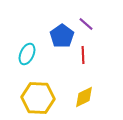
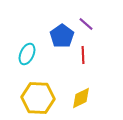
yellow diamond: moved 3 px left, 1 px down
